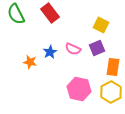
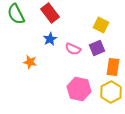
blue star: moved 13 px up
